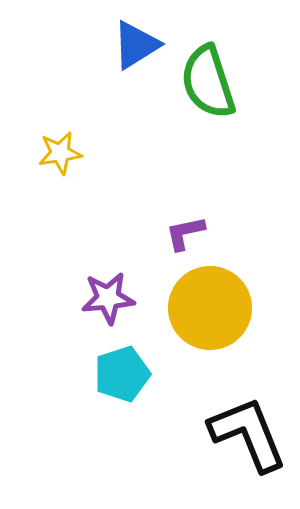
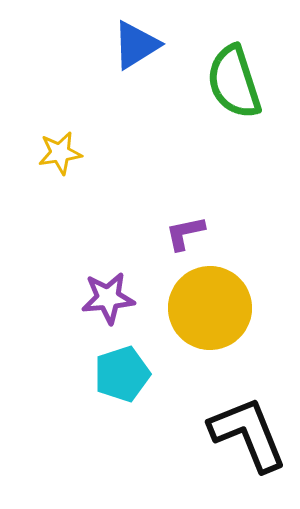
green semicircle: moved 26 px right
